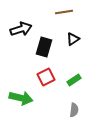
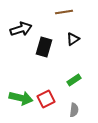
red square: moved 22 px down
